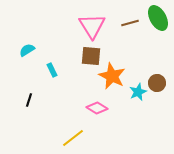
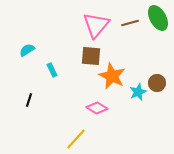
pink triangle: moved 4 px right, 1 px up; rotated 12 degrees clockwise
yellow line: moved 3 px right, 1 px down; rotated 10 degrees counterclockwise
